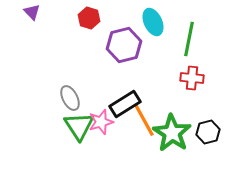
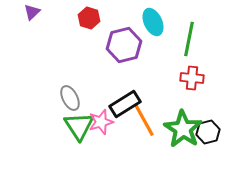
purple triangle: rotated 30 degrees clockwise
green star: moved 11 px right, 4 px up
